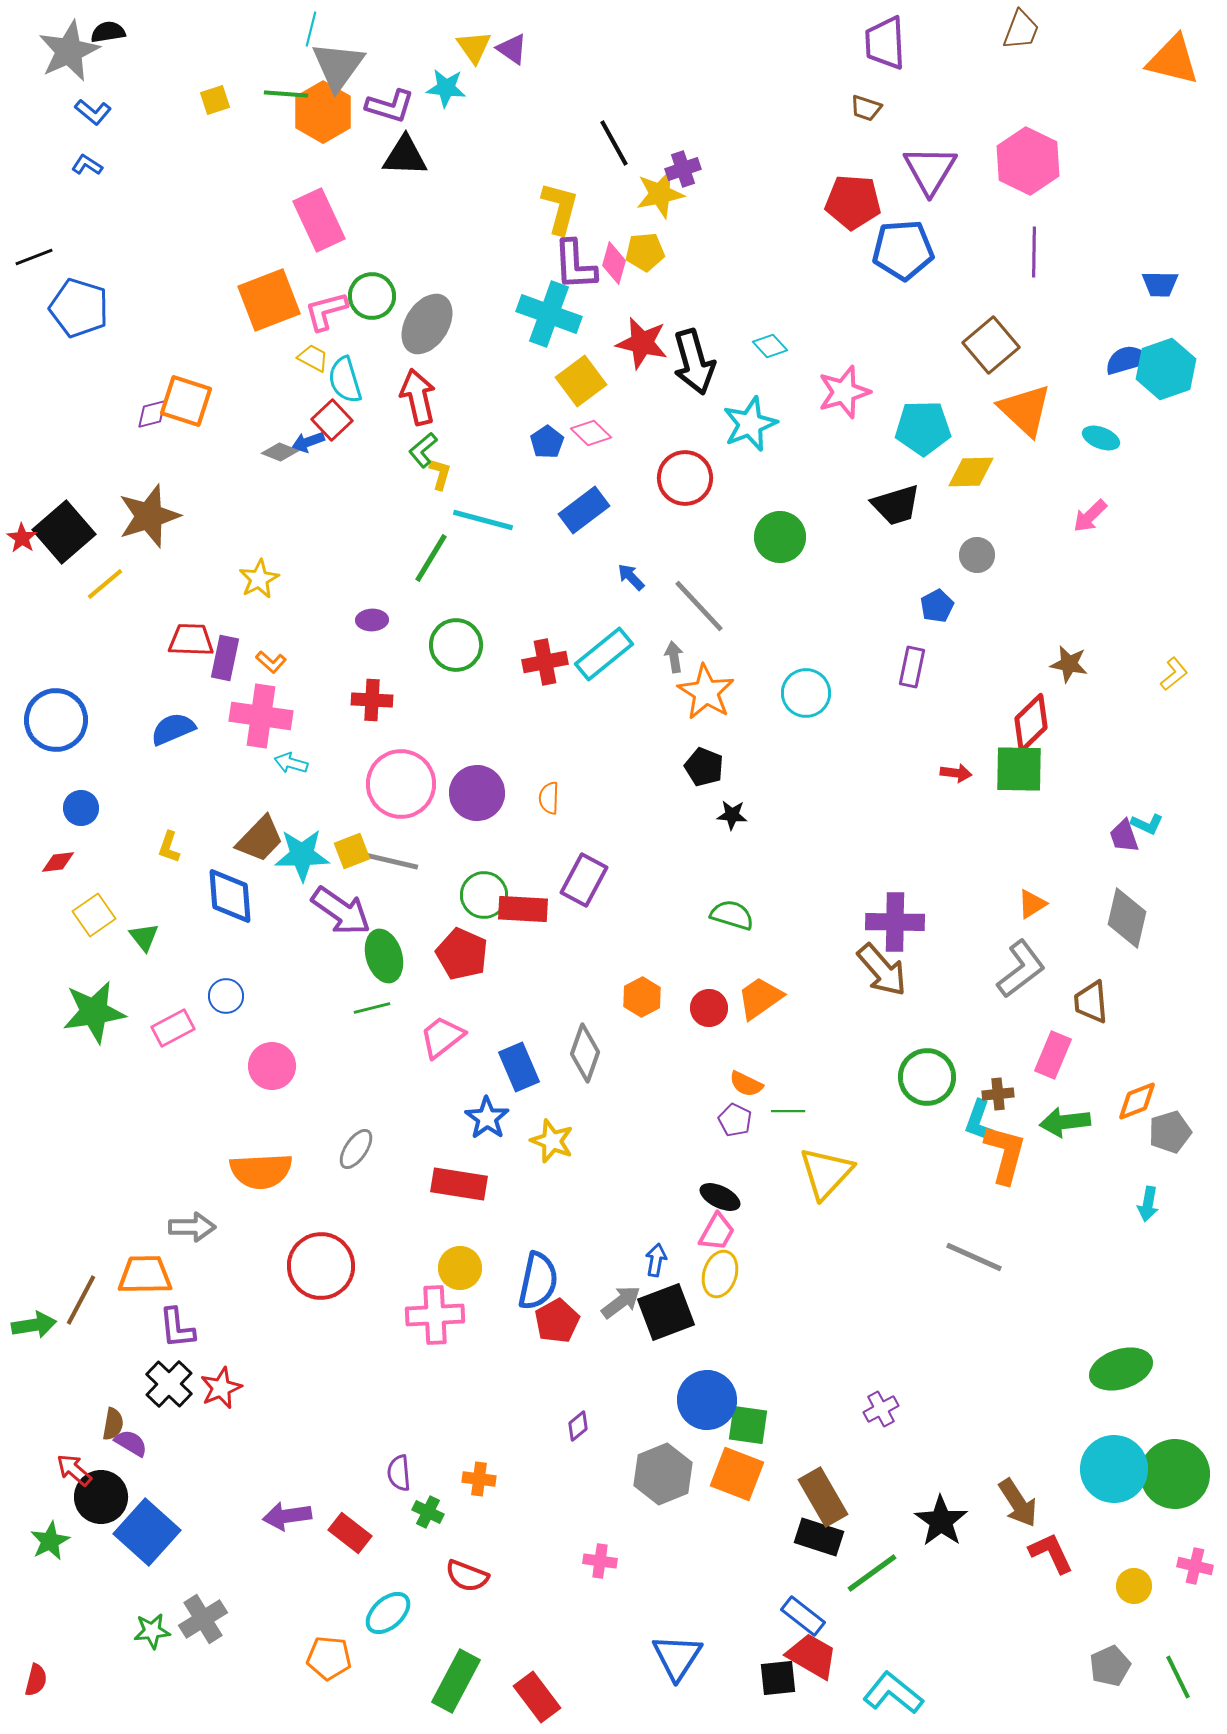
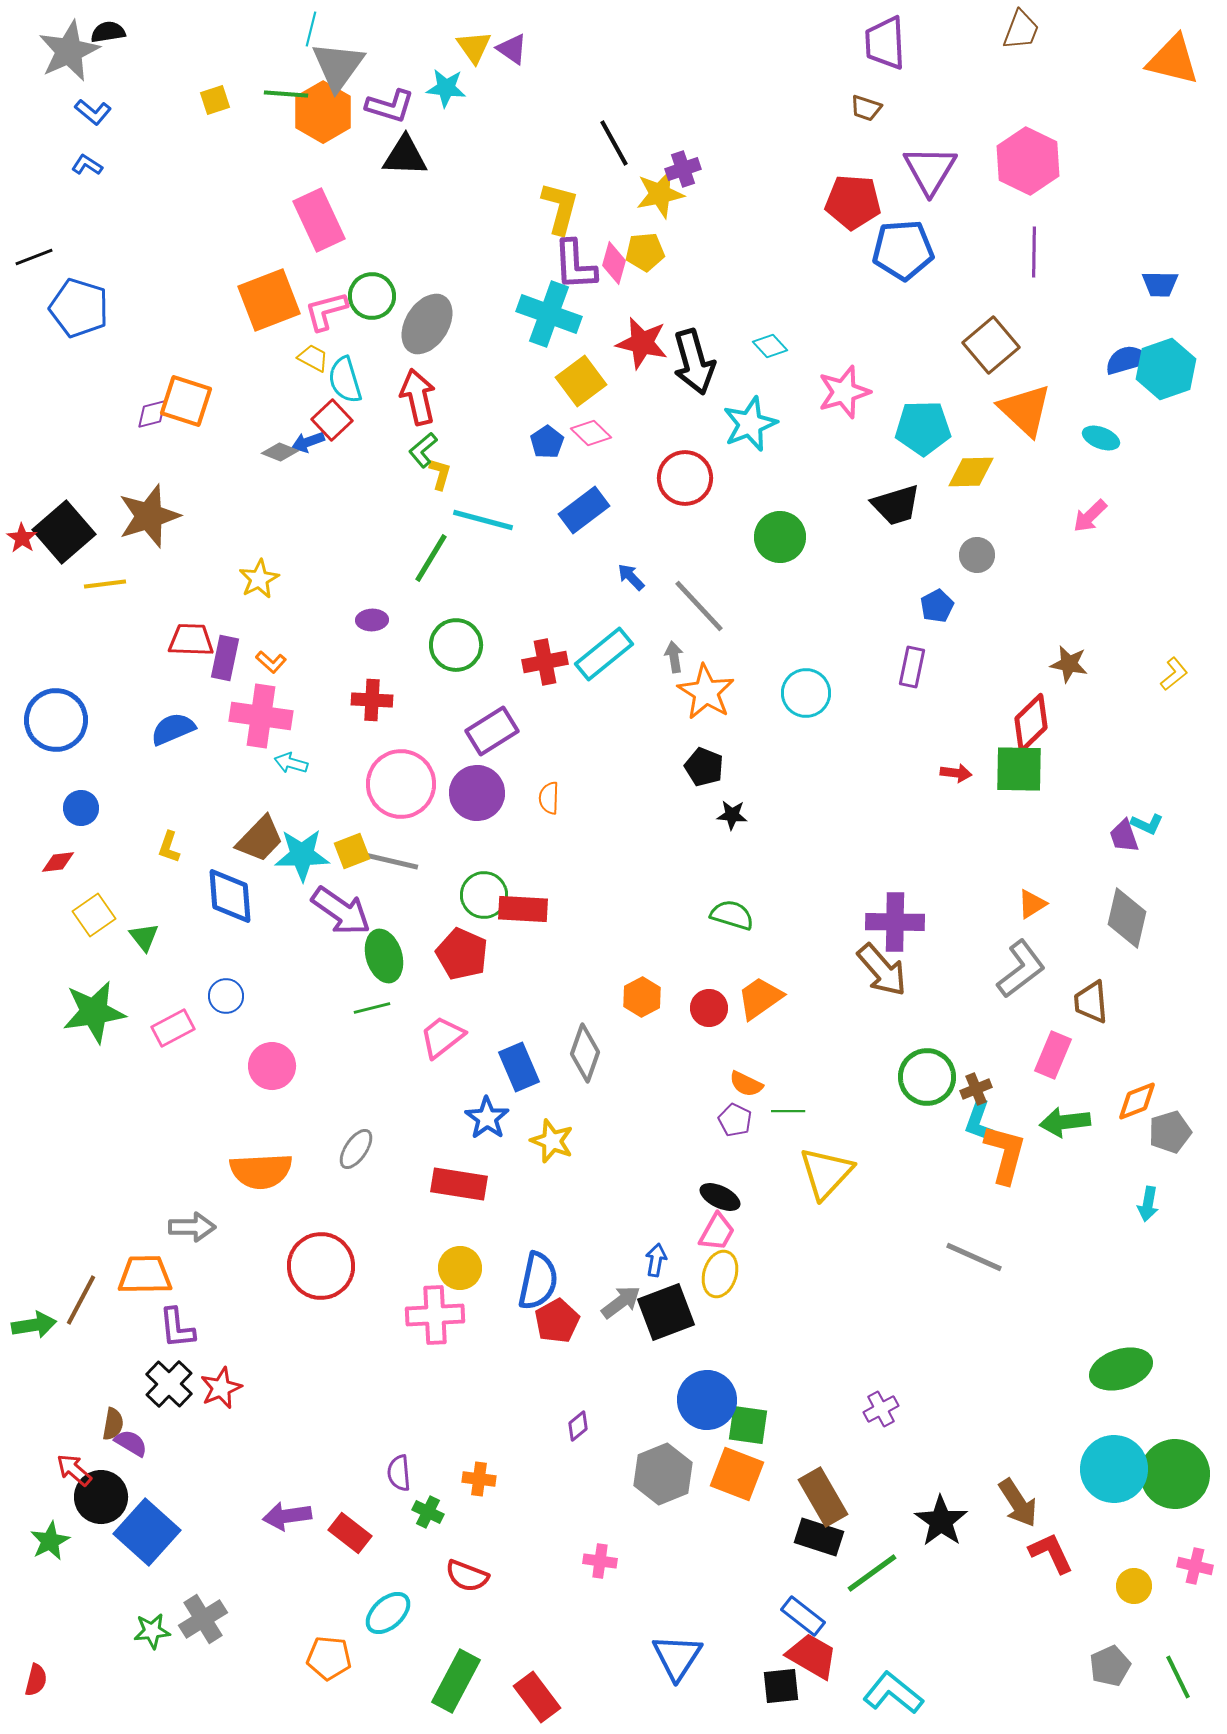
yellow line at (105, 584): rotated 33 degrees clockwise
purple rectangle at (584, 880): moved 92 px left, 149 px up; rotated 30 degrees clockwise
brown cross at (998, 1094): moved 22 px left, 5 px up; rotated 16 degrees counterclockwise
black square at (778, 1678): moved 3 px right, 8 px down
